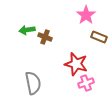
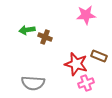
pink star: rotated 30 degrees clockwise
brown rectangle: moved 19 px down
gray semicircle: rotated 105 degrees clockwise
